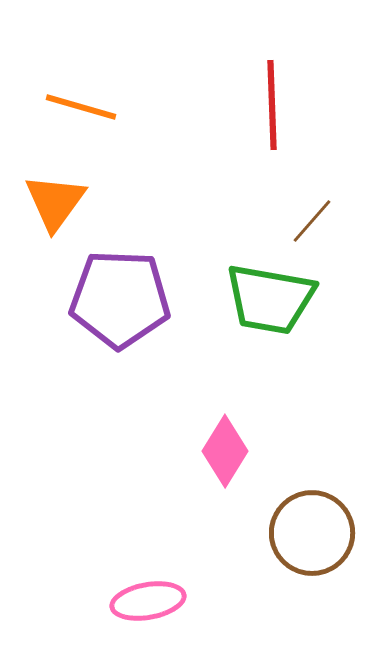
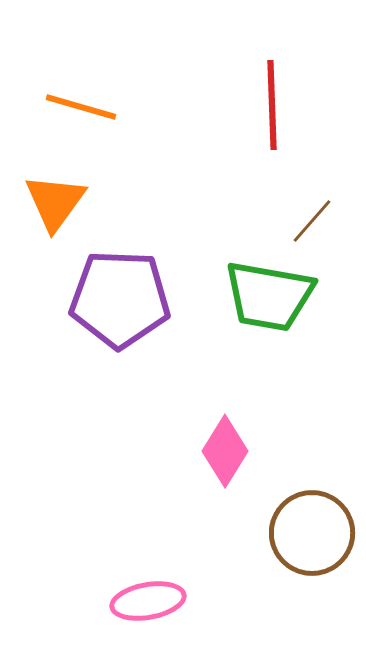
green trapezoid: moved 1 px left, 3 px up
